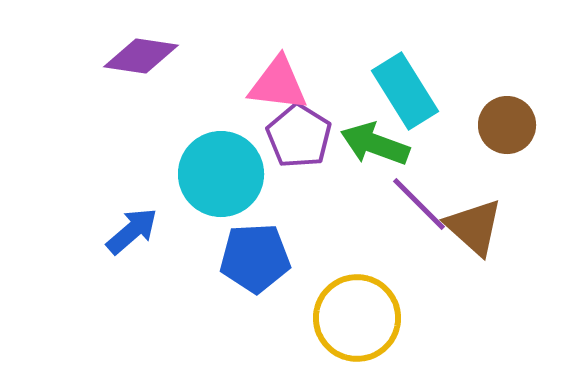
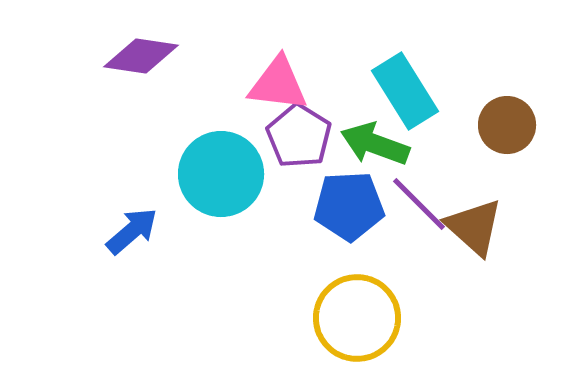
blue pentagon: moved 94 px right, 52 px up
